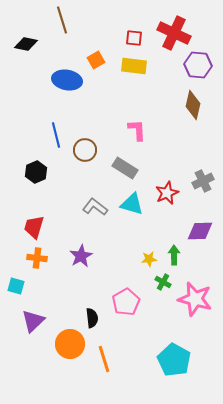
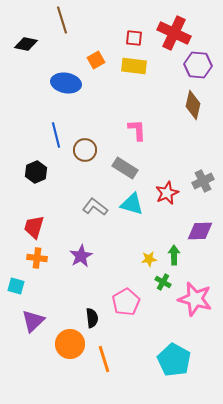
blue ellipse: moved 1 px left, 3 px down
